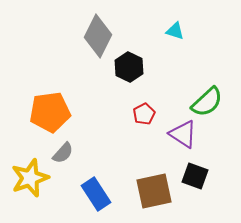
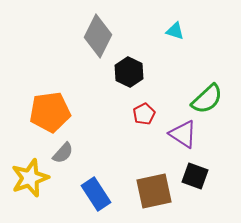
black hexagon: moved 5 px down
green semicircle: moved 3 px up
